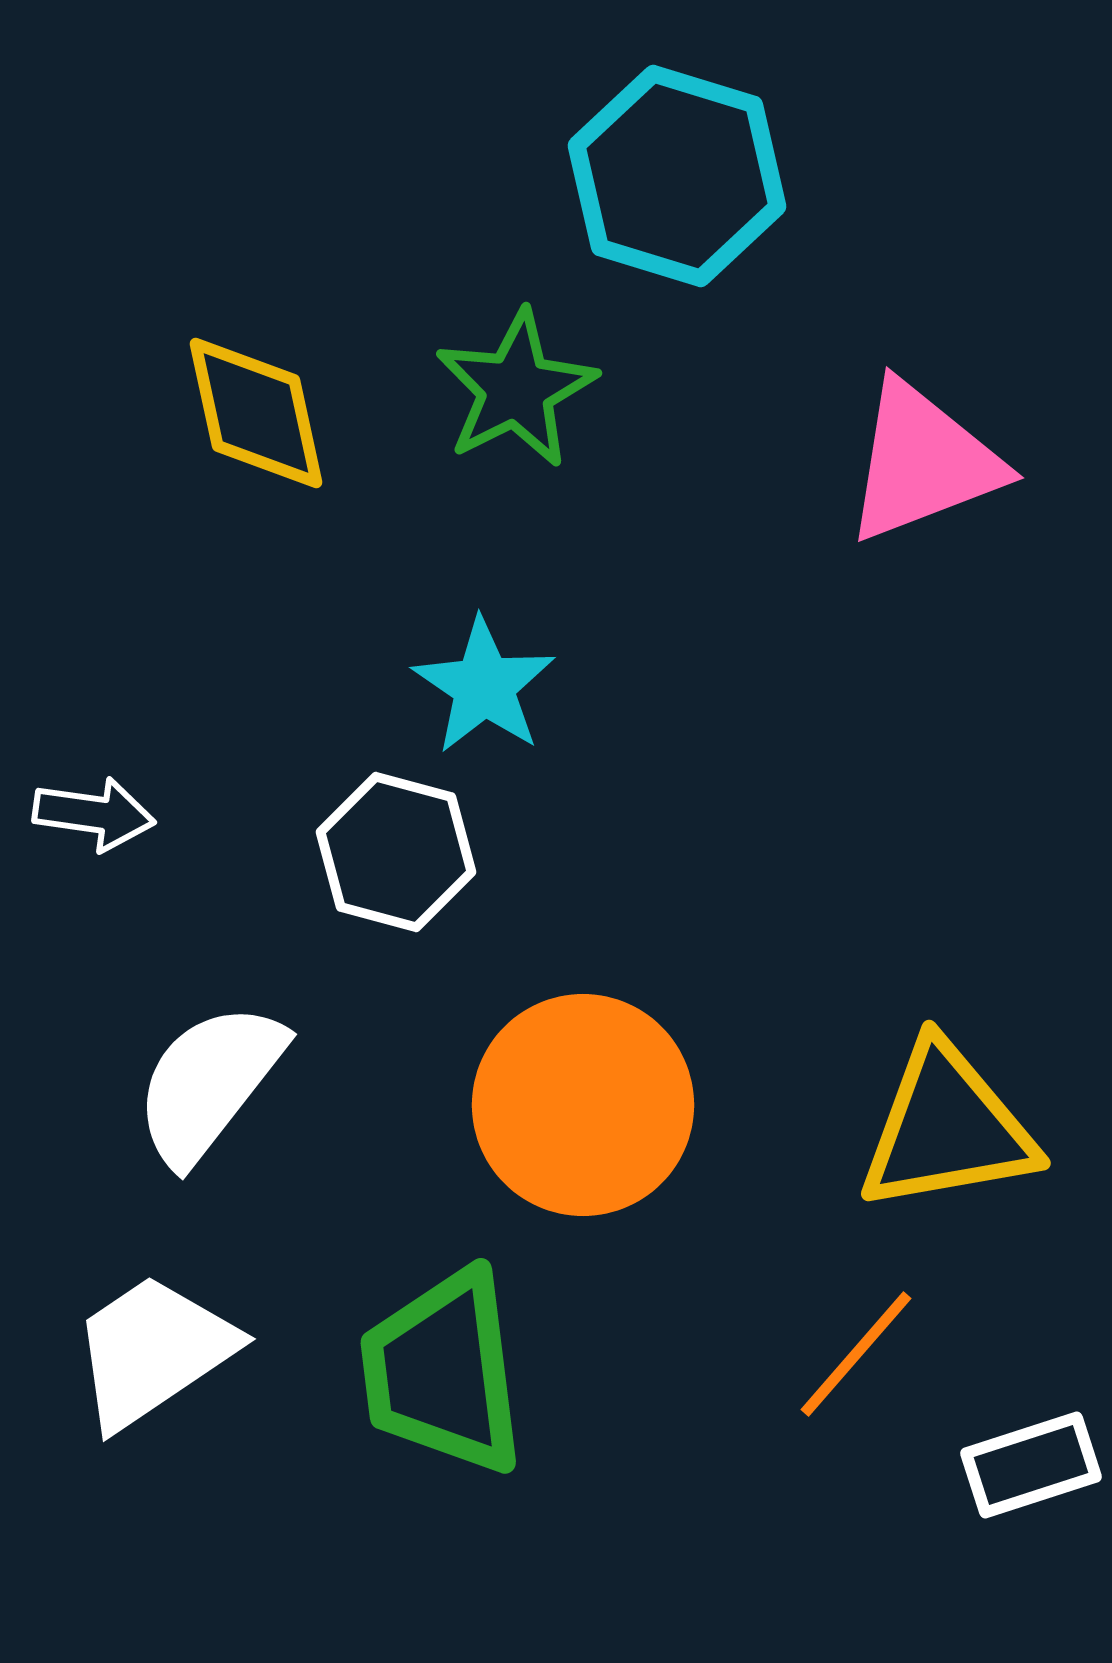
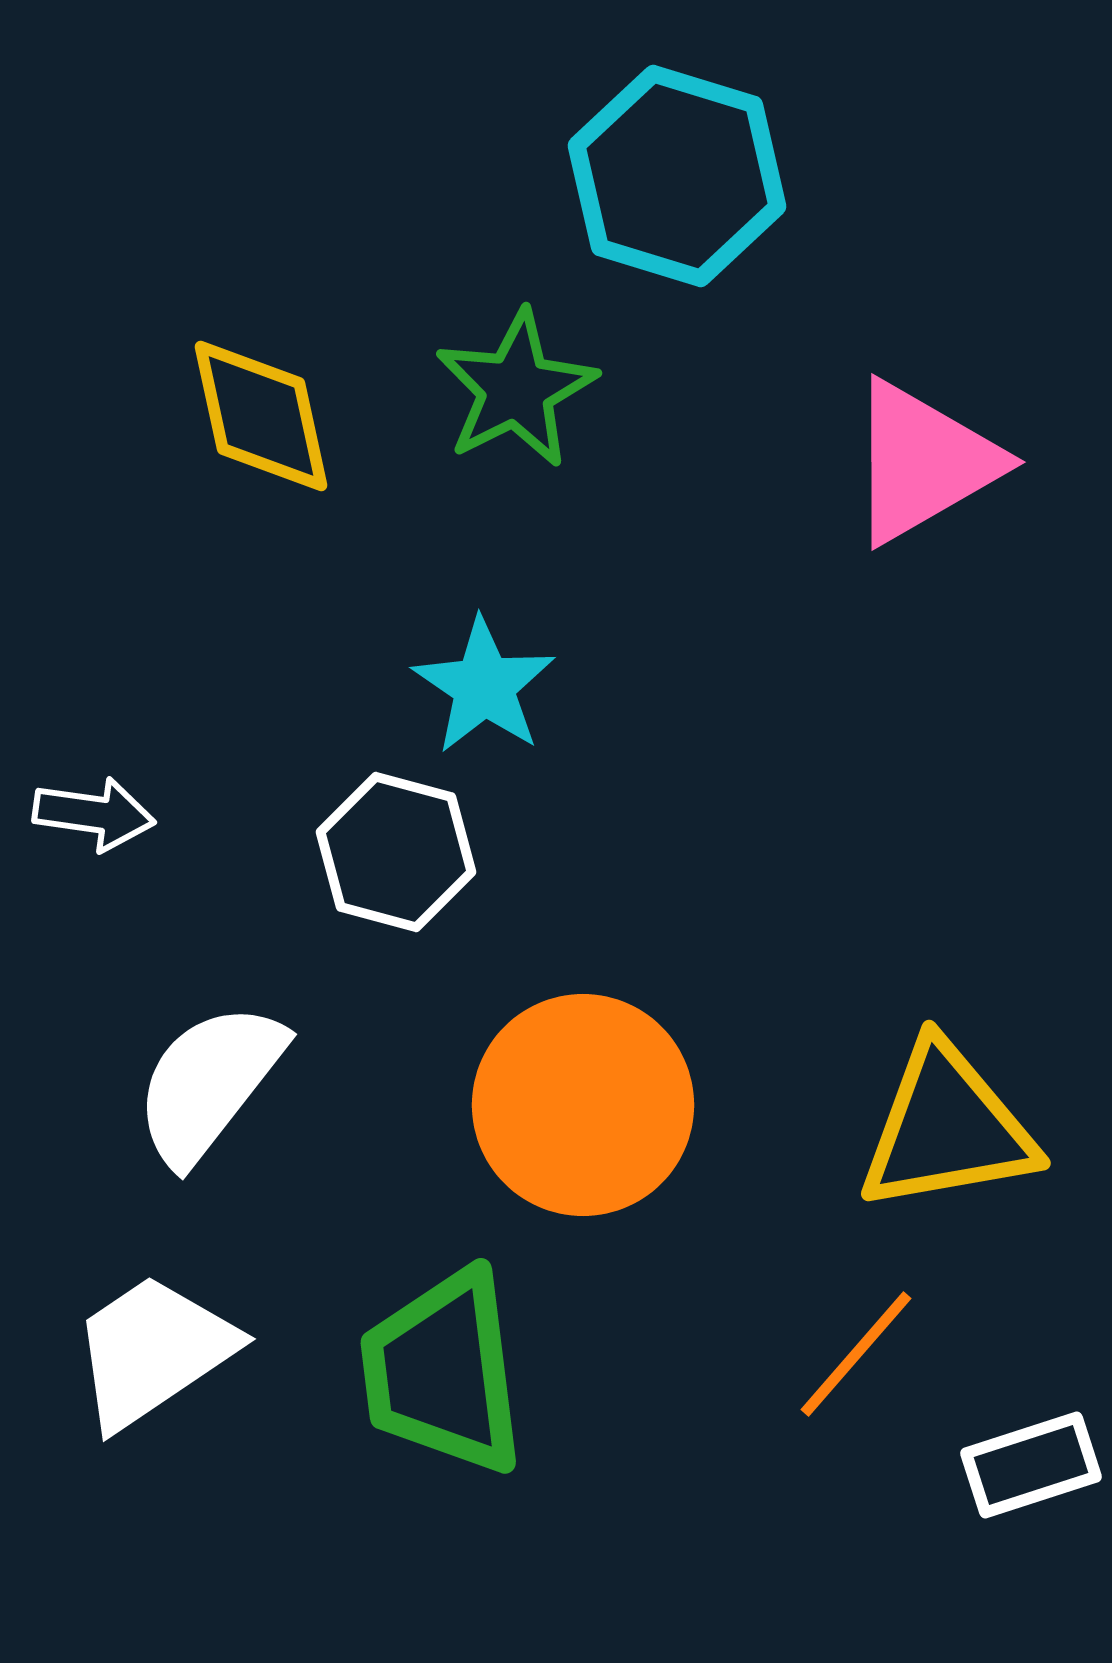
yellow diamond: moved 5 px right, 3 px down
pink triangle: rotated 9 degrees counterclockwise
